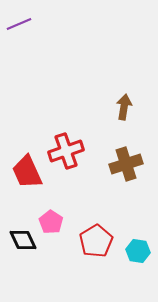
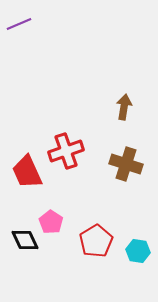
brown cross: rotated 36 degrees clockwise
black diamond: moved 2 px right
